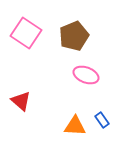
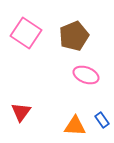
red triangle: moved 11 px down; rotated 25 degrees clockwise
